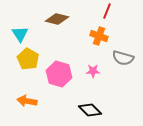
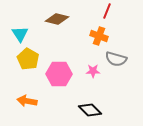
gray semicircle: moved 7 px left, 1 px down
pink hexagon: rotated 15 degrees counterclockwise
